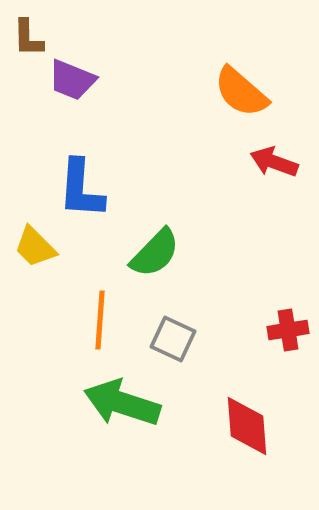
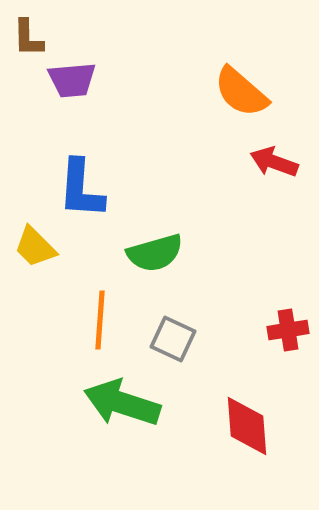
purple trapezoid: rotated 27 degrees counterclockwise
green semicircle: rotated 30 degrees clockwise
